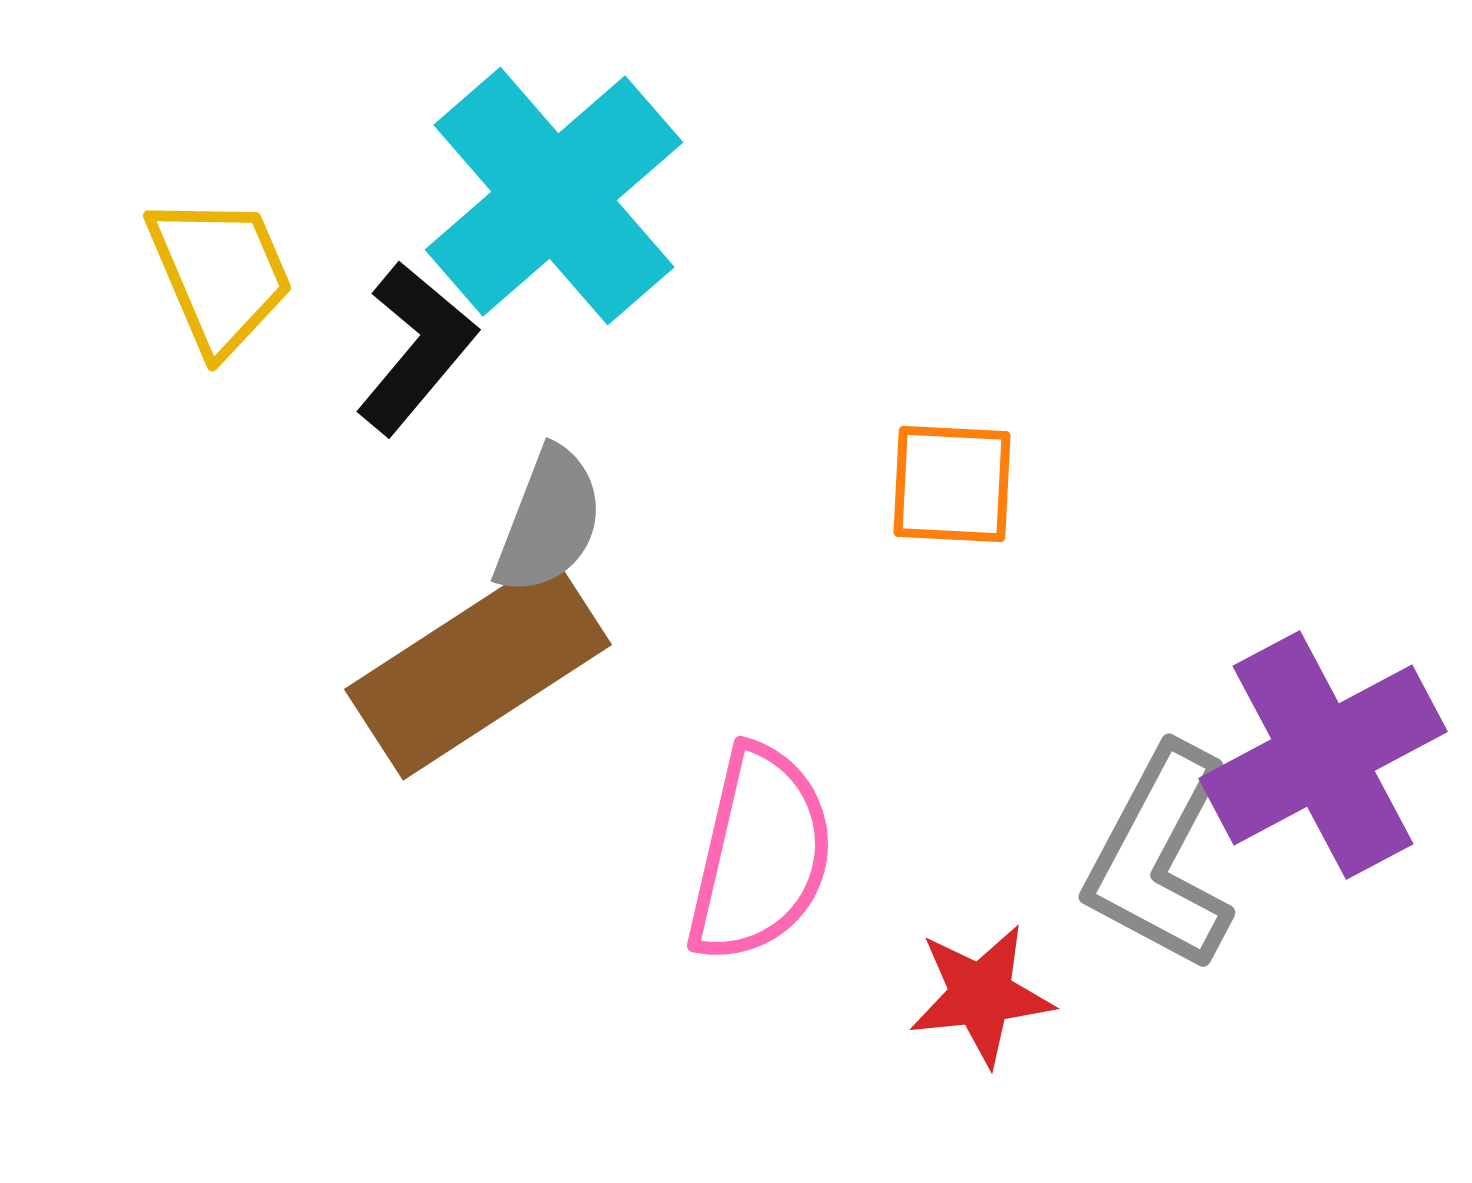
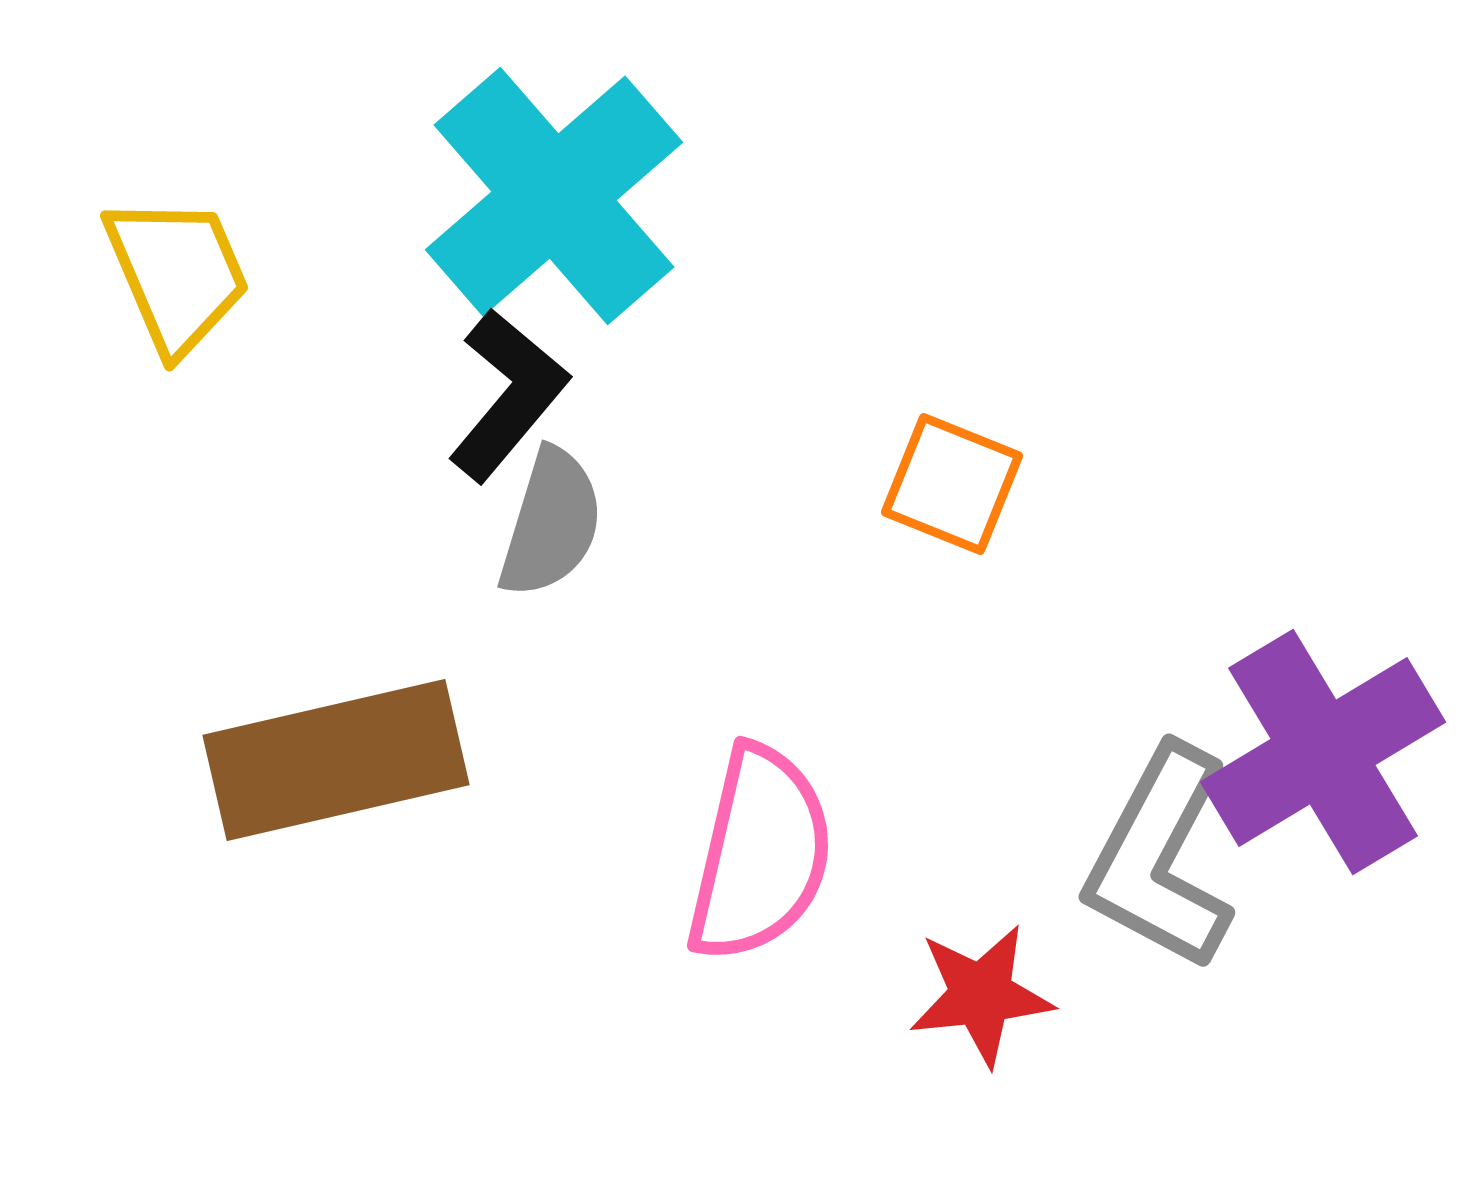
yellow trapezoid: moved 43 px left
black L-shape: moved 92 px right, 47 px down
orange square: rotated 19 degrees clockwise
gray semicircle: moved 2 px right, 2 px down; rotated 4 degrees counterclockwise
brown rectangle: moved 142 px left, 93 px down; rotated 20 degrees clockwise
purple cross: moved 3 px up; rotated 3 degrees counterclockwise
